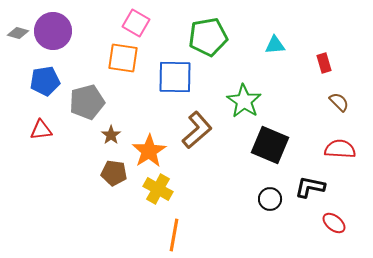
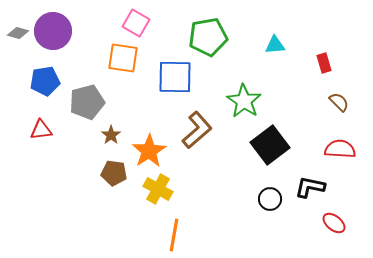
black square: rotated 30 degrees clockwise
